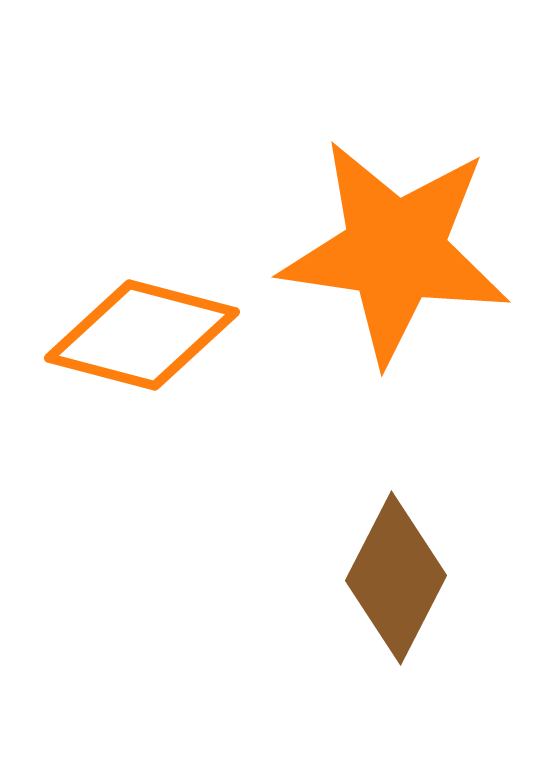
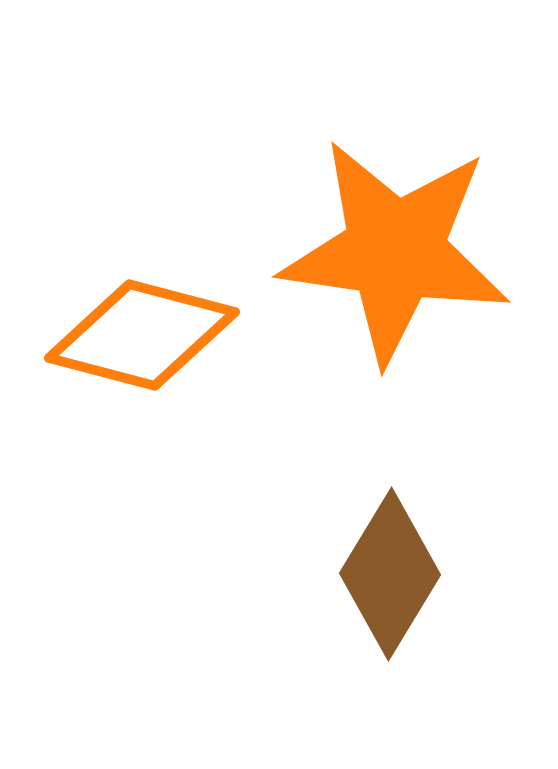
brown diamond: moved 6 px left, 4 px up; rotated 4 degrees clockwise
